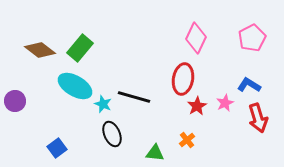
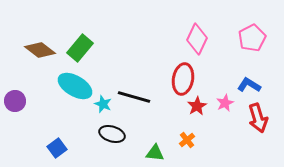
pink diamond: moved 1 px right, 1 px down
black ellipse: rotated 50 degrees counterclockwise
